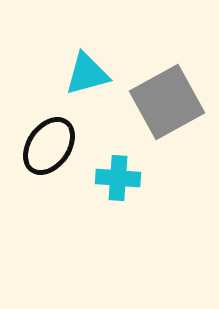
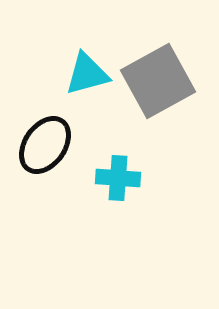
gray square: moved 9 px left, 21 px up
black ellipse: moved 4 px left, 1 px up
